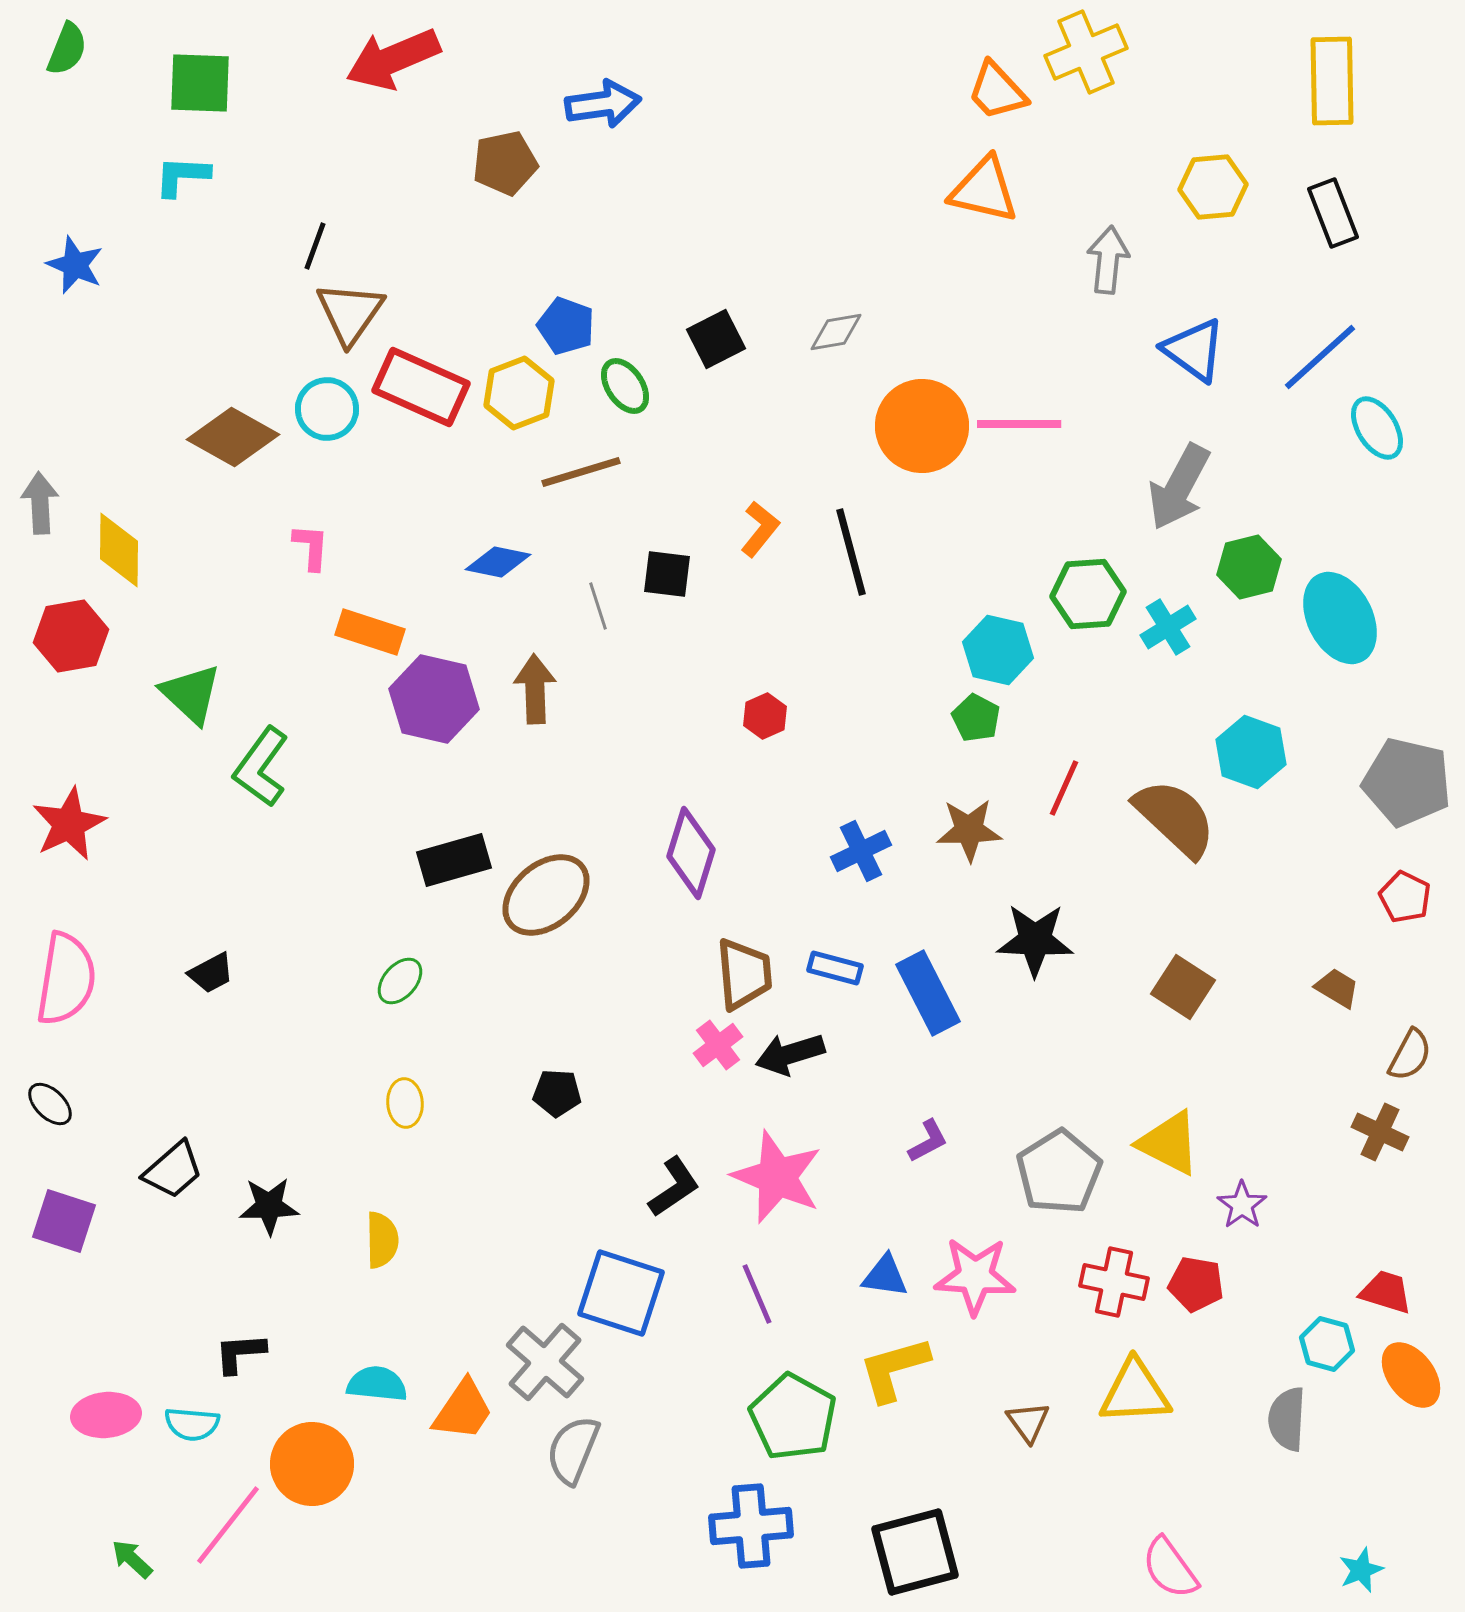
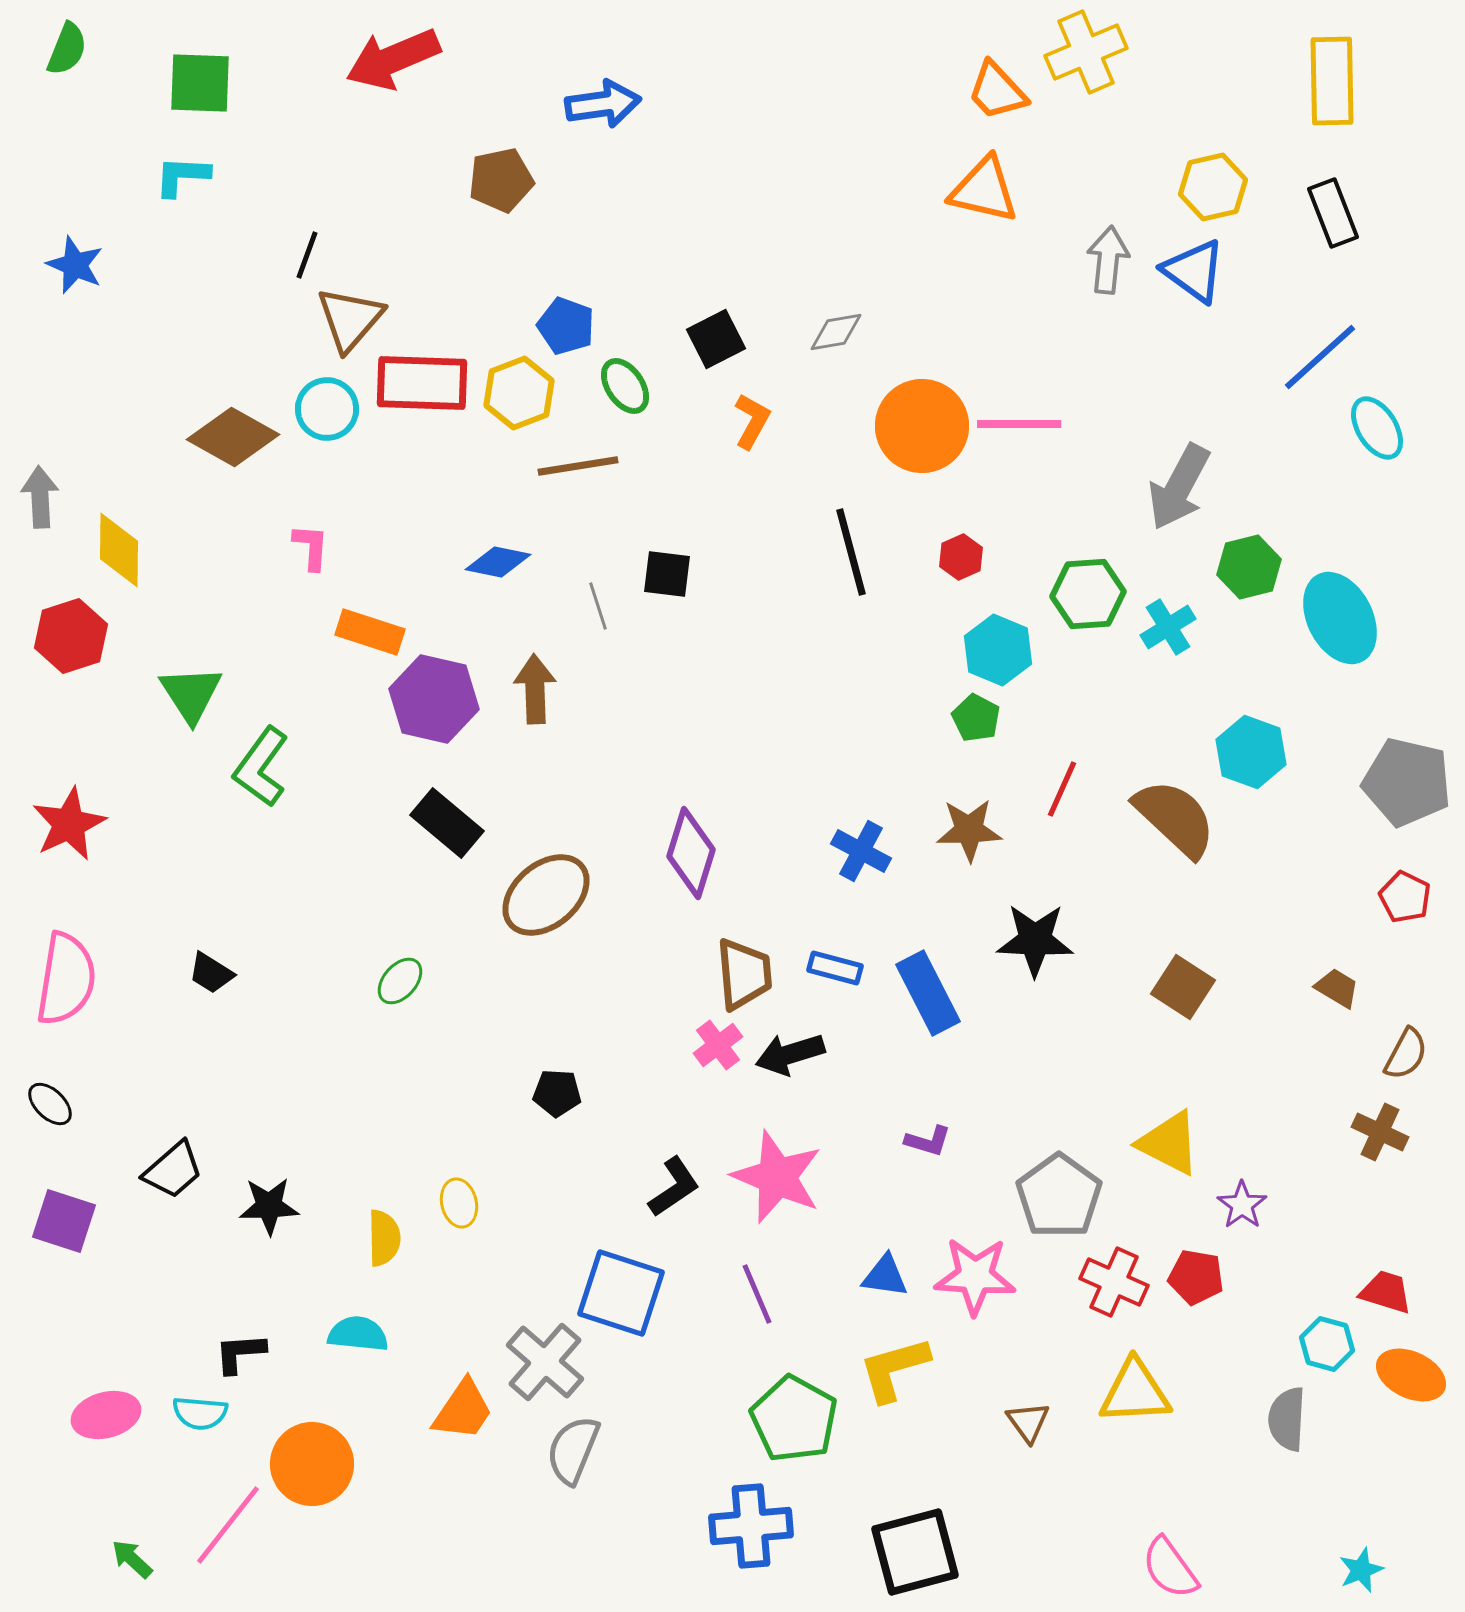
brown pentagon at (505, 163): moved 4 px left, 17 px down
yellow hexagon at (1213, 187): rotated 8 degrees counterclockwise
black line at (315, 246): moved 8 px left, 9 px down
brown triangle at (350, 313): moved 6 px down; rotated 6 degrees clockwise
blue triangle at (1194, 350): moved 79 px up
red rectangle at (421, 387): moved 1 px right, 4 px up; rotated 22 degrees counterclockwise
brown line at (581, 472): moved 3 px left, 6 px up; rotated 8 degrees clockwise
gray arrow at (40, 503): moved 6 px up
orange L-shape at (760, 529): moved 8 px left, 108 px up; rotated 10 degrees counterclockwise
red hexagon at (71, 636): rotated 8 degrees counterclockwise
cyan hexagon at (998, 650): rotated 10 degrees clockwise
green triangle at (191, 694): rotated 14 degrees clockwise
red hexagon at (765, 716): moved 196 px right, 159 px up
red line at (1064, 788): moved 2 px left, 1 px down
blue cross at (861, 851): rotated 36 degrees counterclockwise
black rectangle at (454, 860): moved 7 px left, 37 px up; rotated 56 degrees clockwise
black trapezoid at (211, 973): rotated 60 degrees clockwise
brown semicircle at (1410, 1055): moved 4 px left, 1 px up
yellow ellipse at (405, 1103): moved 54 px right, 100 px down; rotated 9 degrees counterclockwise
purple L-shape at (928, 1141): rotated 45 degrees clockwise
gray pentagon at (1059, 1172): moved 24 px down; rotated 4 degrees counterclockwise
yellow semicircle at (382, 1240): moved 2 px right, 2 px up
red cross at (1114, 1282): rotated 12 degrees clockwise
red pentagon at (1196, 1284): moved 7 px up
orange ellipse at (1411, 1375): rotated 28 degrees counterclockwise
cyan semicircle at (377, 1384): moved 19 px left, 50 px up
pink ellipse at (106, 1415): rotated 10 degrees counterclockwise
green pentagon at (793, 1417): moved 1 px right, 2 px down
cyan semicircle at (192, 1424): moved 8 px right, 11 px up
